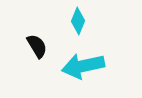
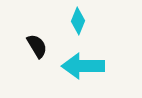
cyan arrow: rotated 12 degrees clockwise
